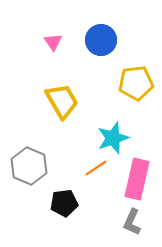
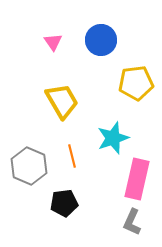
orange line: moved 24 px left, 12 px up; rotated 70 degrees counterclockwise
